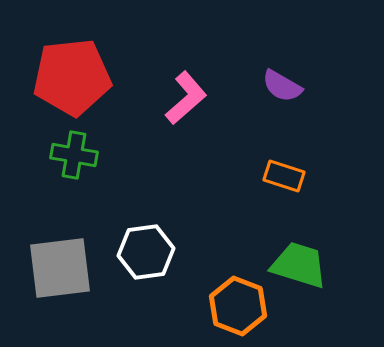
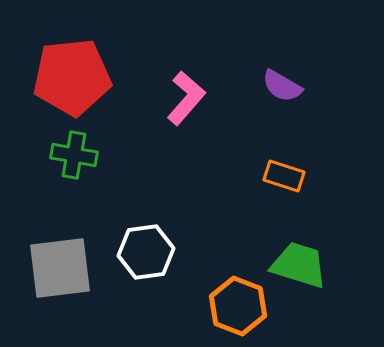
pink L-shape: rotated 8 degrees counterclockwise
